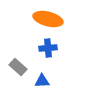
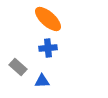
orange ellipse: rotated 28 degrees clockwise
